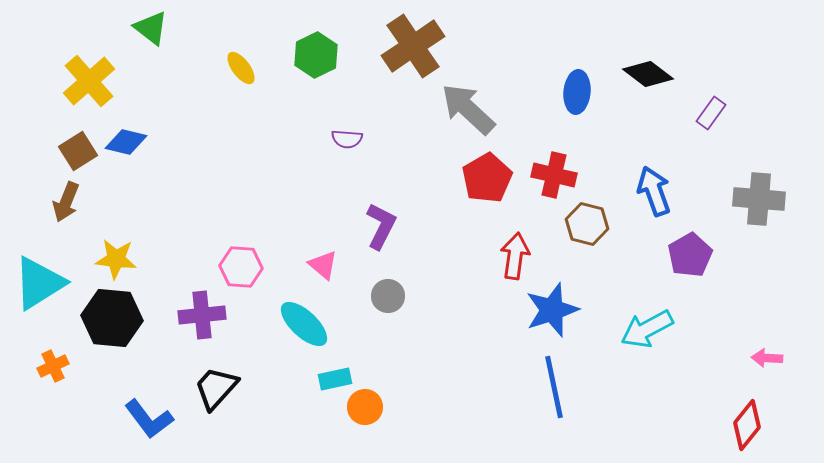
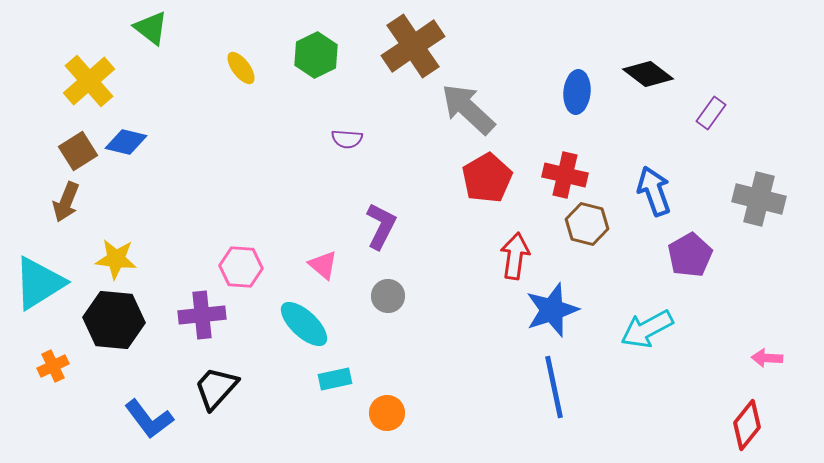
red cross: moved 11 px right
gray cross: rotated 9 degrees clockwise
black hexagon: moved 2 px right, 2 px down
orange circle: moved 22 px right, 6 px down
